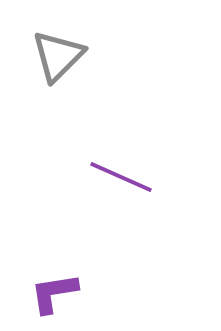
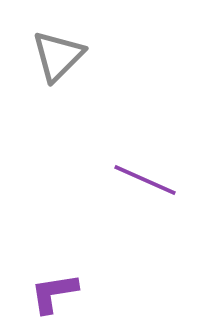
purple line: moved 24 px right, 3 px down
